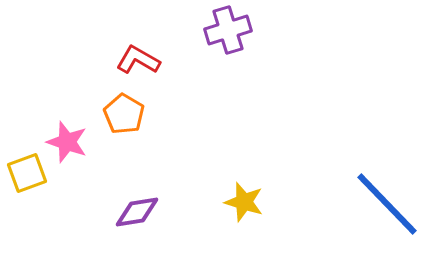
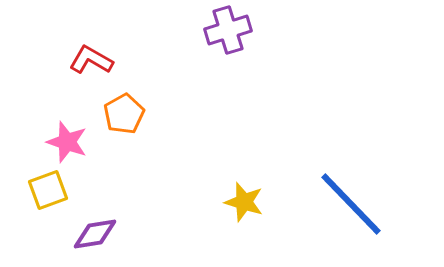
red L-shape: moved 47 px left
orange pentagon: rotated 12 degrees clockwise
yellow square: moved 21 px right, 17 px down
blue line: moved 36 px left
purple diamond: moved 42 px left, 22 px down
